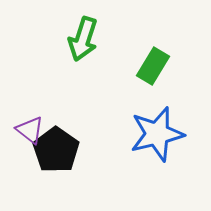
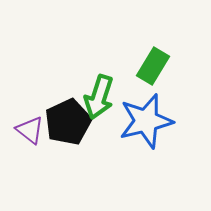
green arrow: moved 16 px right, 58 px down
blue star: moved 11 px left, 13 px up
black pentagon: moved 12 px right, 28 px up; rotated 12 degrees clockwise
